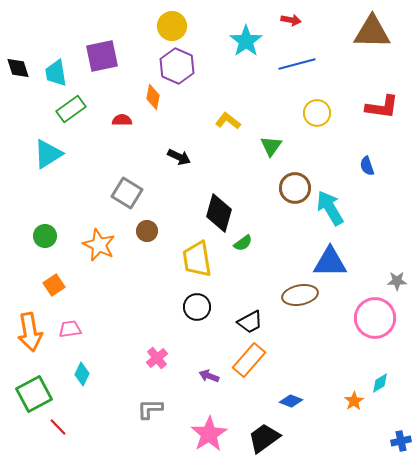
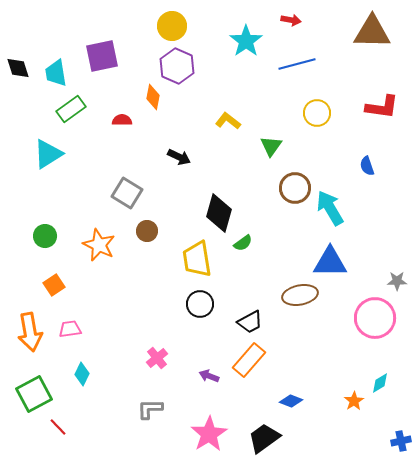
black circle at (197, 307): moved 3 px right, 3 px up
